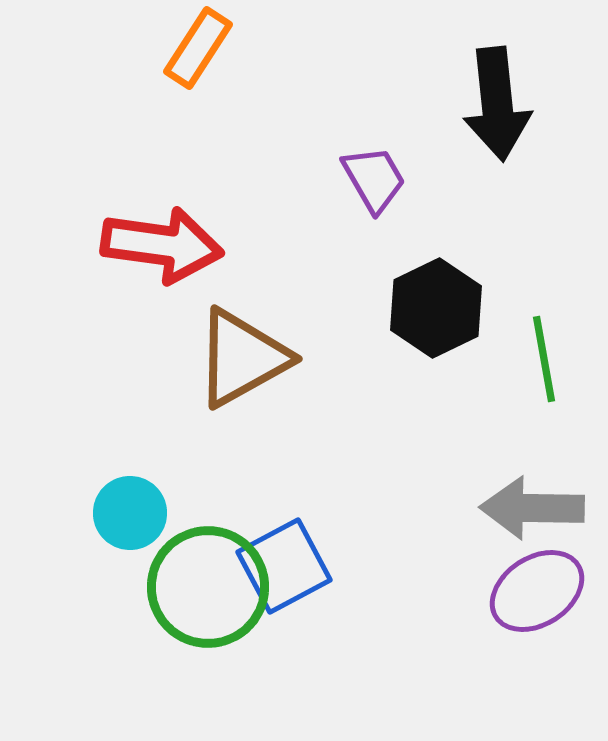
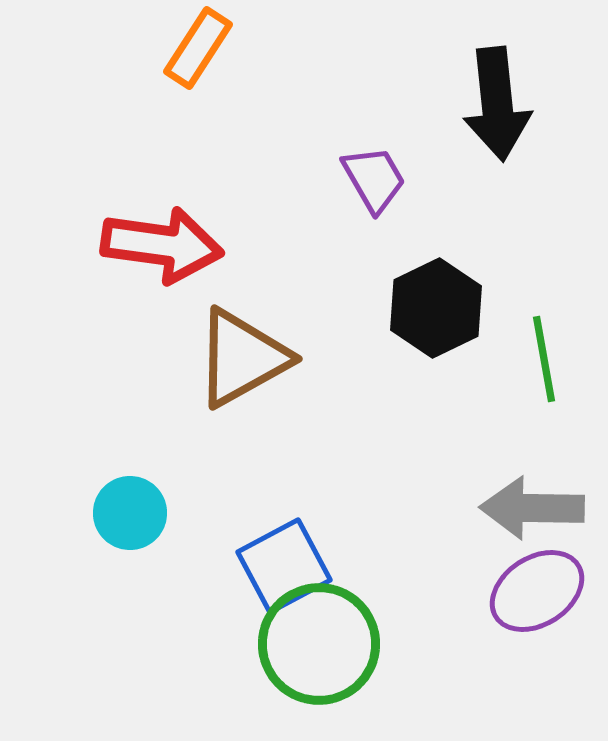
green circle: moved 111 px right, 57 px down
